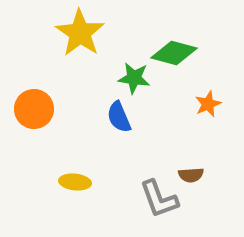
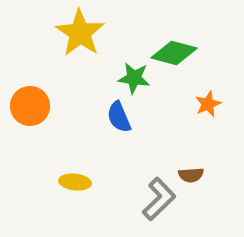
orange circle: moved 4 px left, 3 px up
gray L-shape: rotated 114 degrees counterclockwise
